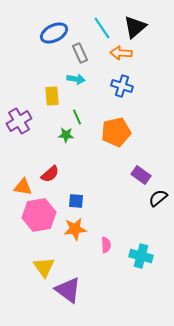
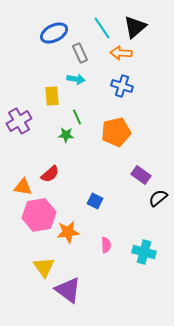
blue square: moved 19 px right; rotated 21 degrees clockwise
orange star: moved 7 px left, 3 px down
cyan cross: moved 3 px right, 4 px up
